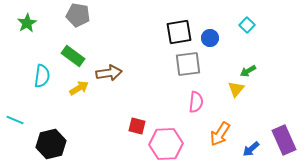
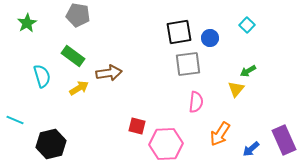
cyan semicircle: rotated 25 degrees counterclockwise
